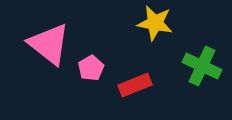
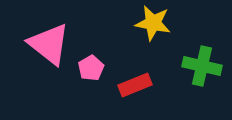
yellow star: moved 2 px left
green cross: rotated 12 degrees counterclockwise
